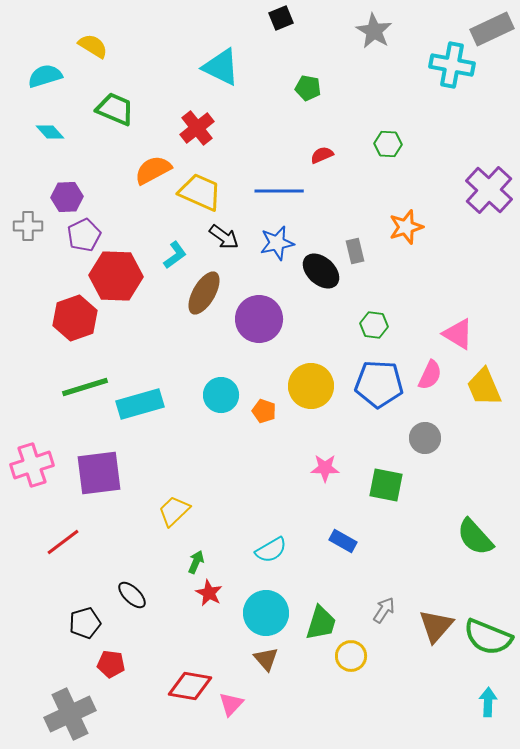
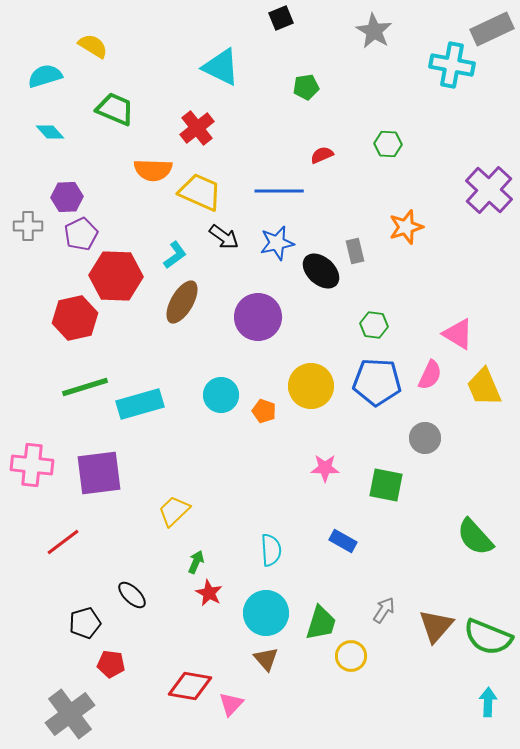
green pentagon at (308, 88): moved 2 px left, 1 px up; rotated 20 degrees counterclockwise
orange semicircle at (153, 170): rotated 150 degrees counterclockwise
purple pentagon at (84, 235): moved 3 px left, 1 px up
brown ellipse at (204, 293): moved 22 px left, 9 px down
red hexagon at (75, 318): rotated 6 degrees clockwise
purple circle at (259, 319): moved 1 px left, 2 px up
blue pentagon at (379, 384): moved 2 px left, 2 px up
pink cross at (32, 465): rotated 24 degrees clockwise
cyan semicircle at (271, 550): rotated 64 degrees counterclockwise
gray cross at (70, 714): rotated 12 degrees counterclockwise
